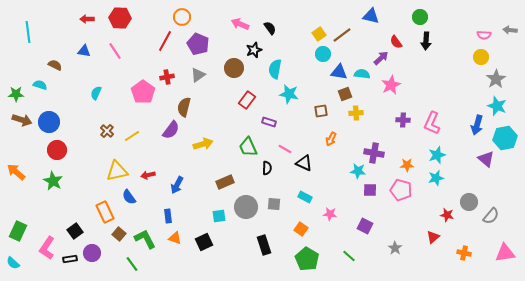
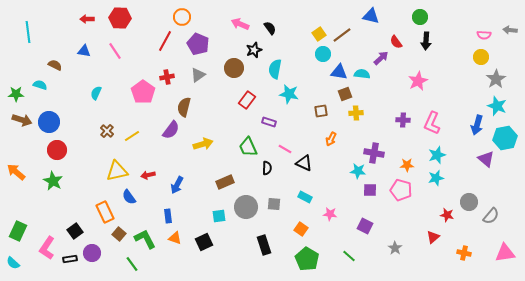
pink star at (391, 85): moved 27 px right, 4 px up
